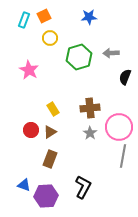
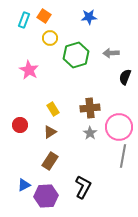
orange square: rotated 32 degrees counterclockwise
green hexagon: moved 3 px left, 2 px up
red circle: moved 11 px left, 5 px up
brown rectangle: moved 2 px down; rotated 12 degrees clockwise
blue triangle: rotated 48 degrees counterclockwise
